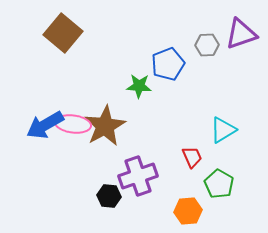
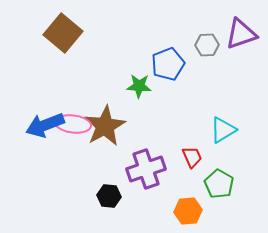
blue arrow: rotated 9 degrees clockwise
purple cross: moved 8 px right, 7 px up
